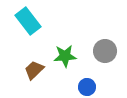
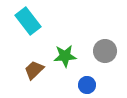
blue circle: moved 2 px up
